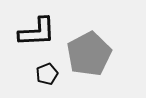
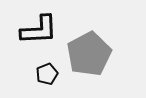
black L-shape: moved 2 px right, 2 px up
